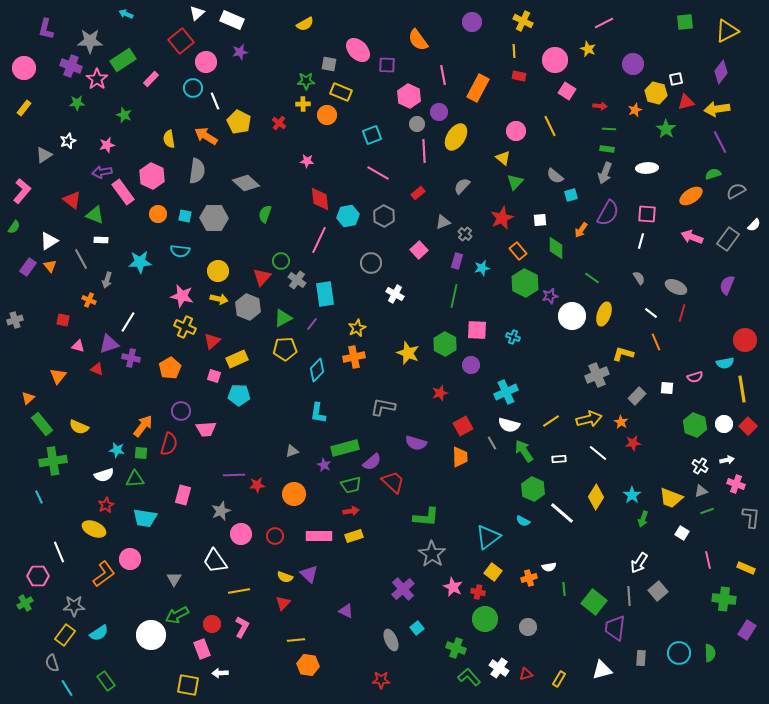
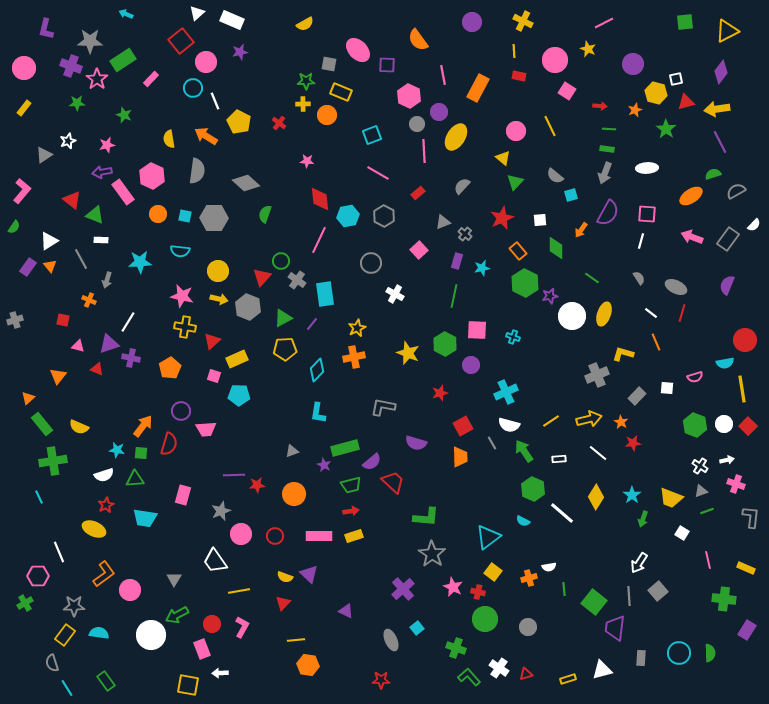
yellow cross at (185, 327): rotated 15 degrees counterclockwise
pink circle at (130, 559): moved 31 px down
cyan semicircle at (99, 633): rotated 138 degrees counterclockwise
yellow rectangle at (559, 679): moved 9 px right; rotated 42 degrees clockwise
